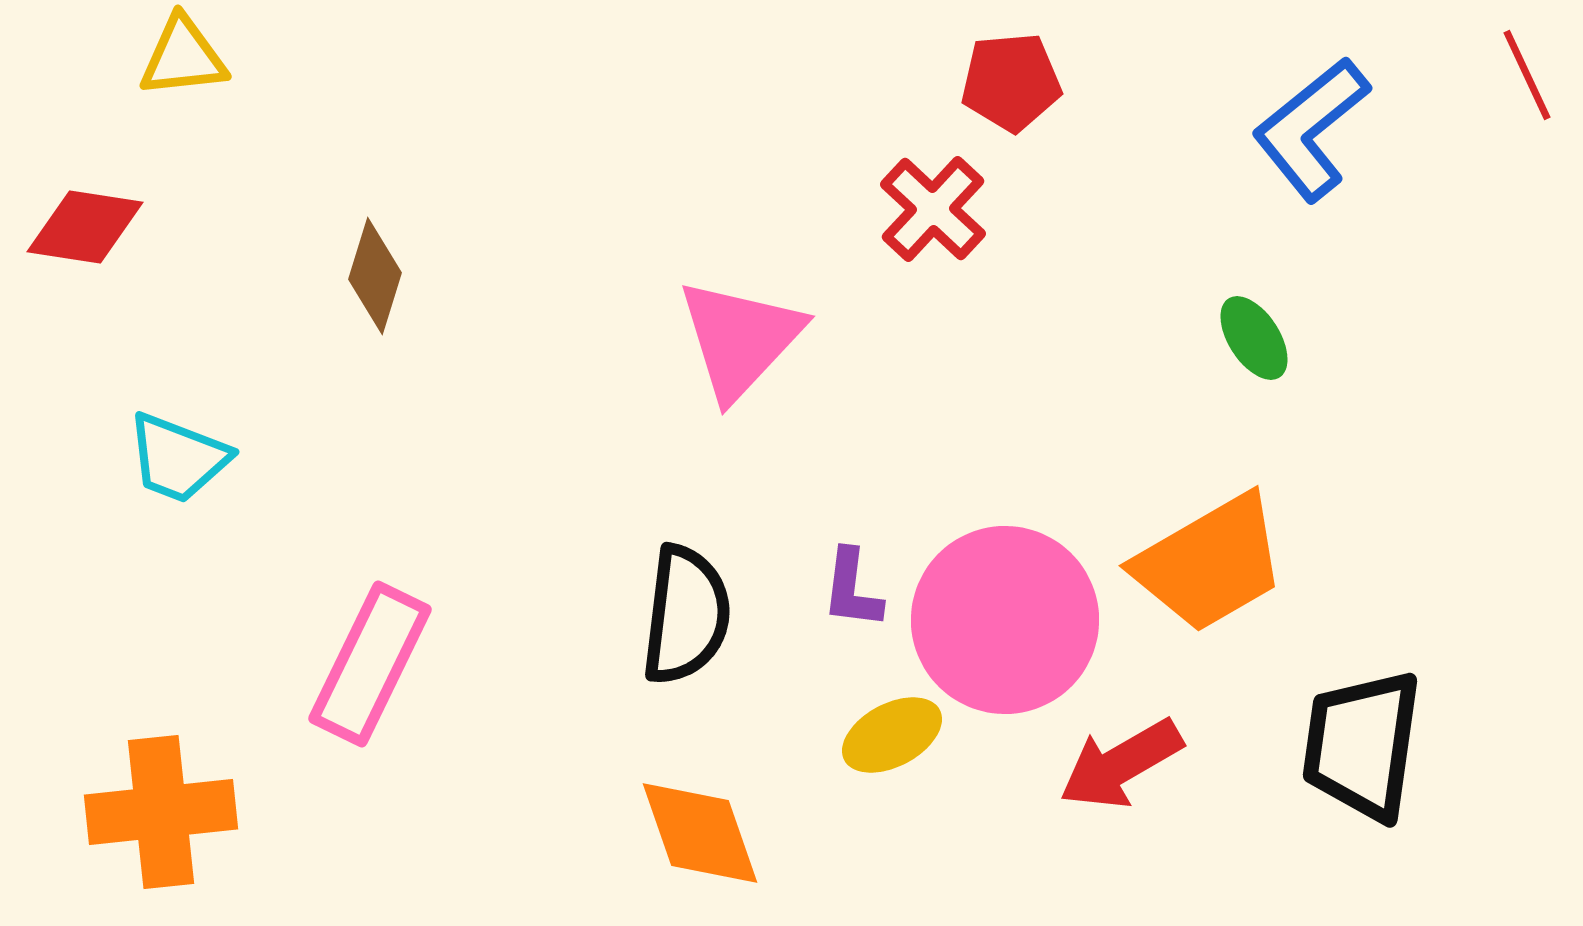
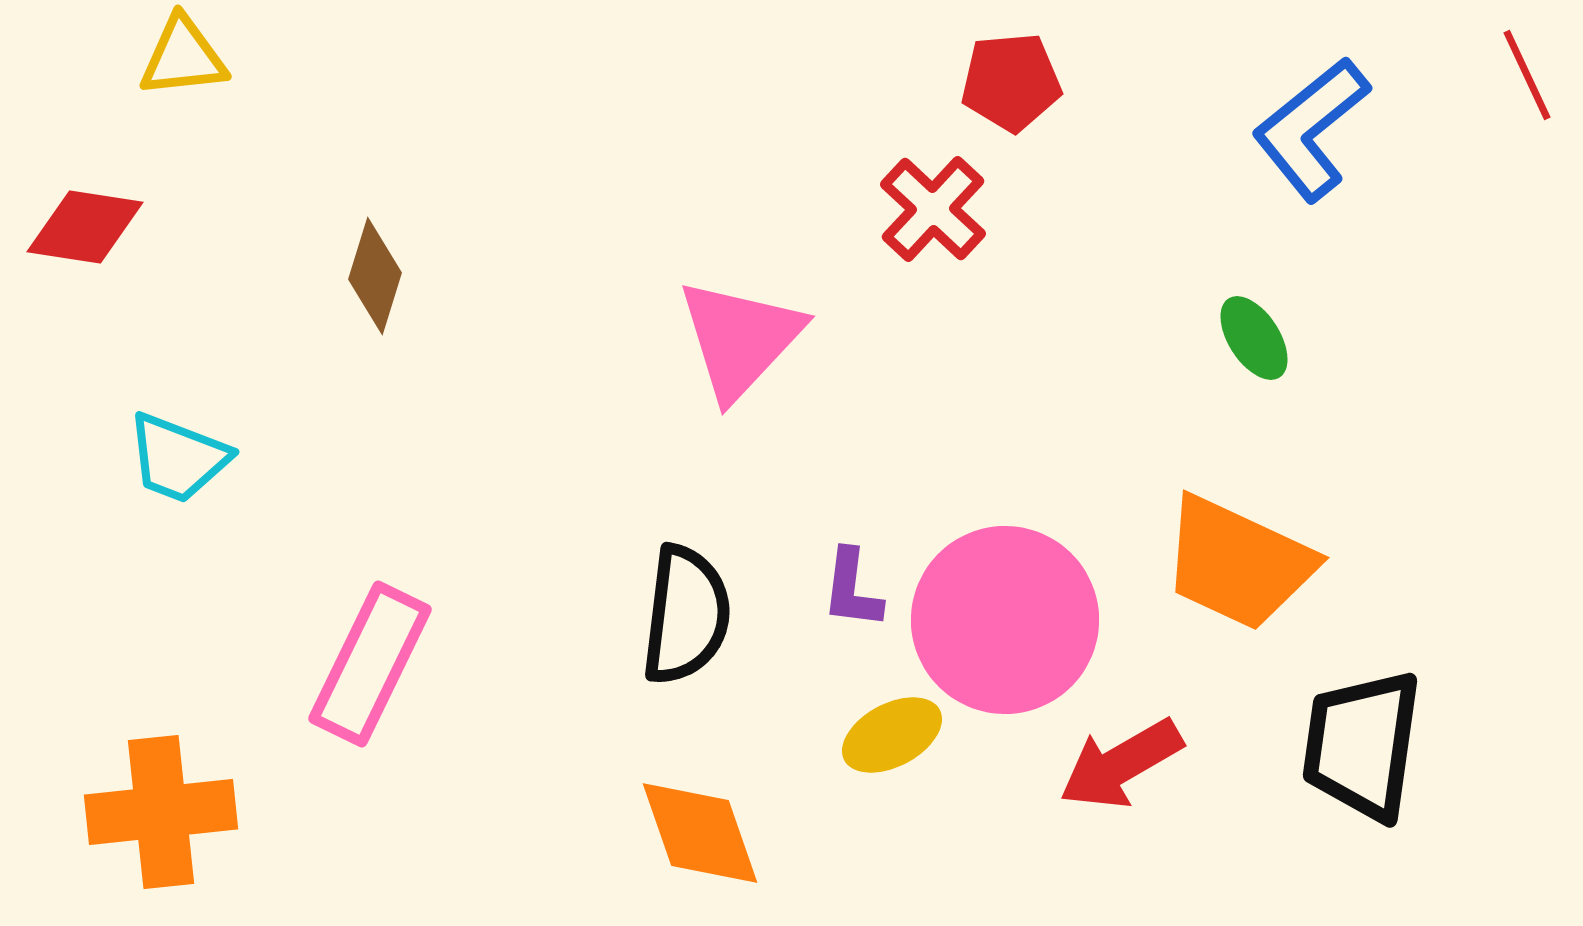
orange trapezoid: moved 28 px right; rotated 55 degrees clockwise
